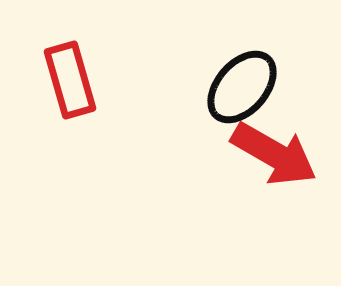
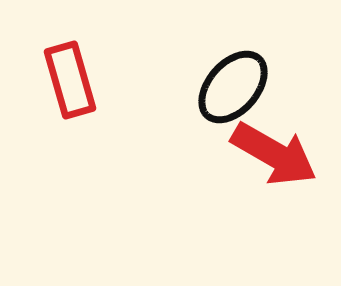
black ellipse: moved 9 px left
